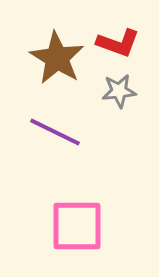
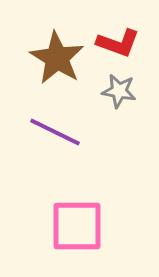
gray star: rotated 16 degrees clockwise
